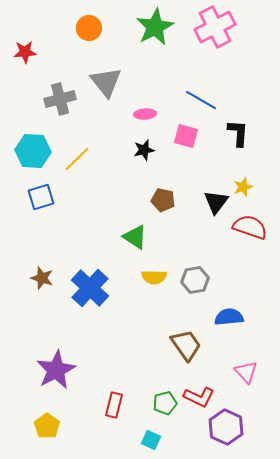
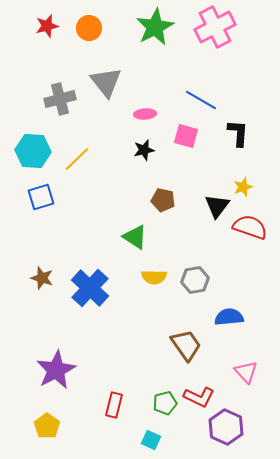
red star: moved 22 px right, 26 px up; rotated 10 degrees counterclockwise
black triangle: moved 1 px right, 4 px down
